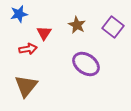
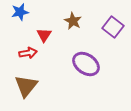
blue star: moved 1 px right, 2 px up
brown star: moved 4 px left, 4 px up
red triangle: moved 2 px down
red arrow: moved 4 px down
